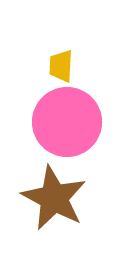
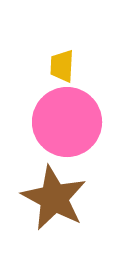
yellow trapezoid: moved 1 px right
